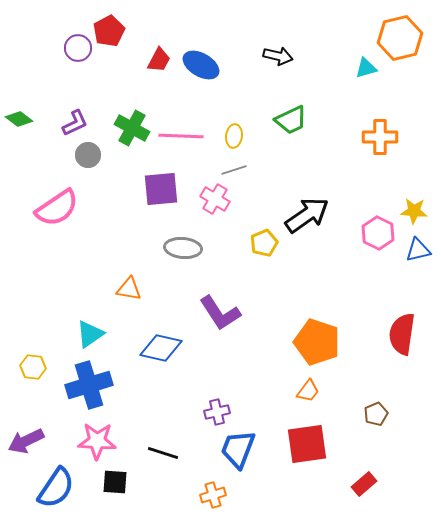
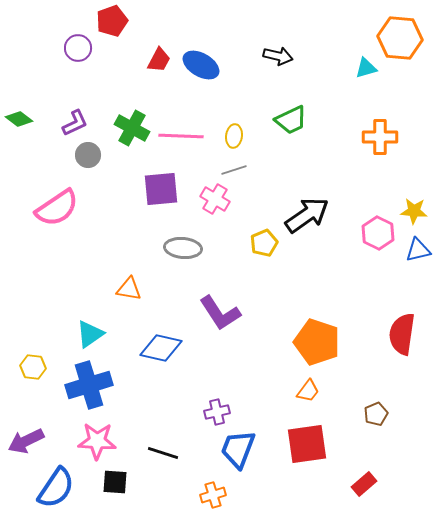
red pentagon at (109, 31): moved 3 px right, 10 px up; rotated 8 degrees clockwise
orange hexagon at (400, 38): rotated 18 degrees clockwise
